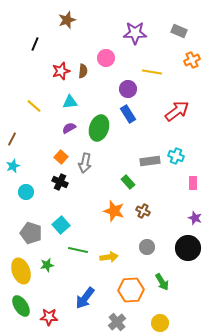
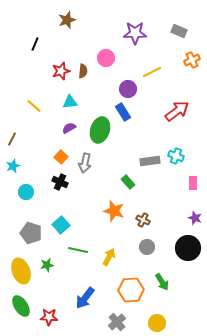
yellow line at (152, 72): rotated 36 degrees counterclockwise
blue rectangle at (128, 114): moved 5 px left, 2 px up
green ellipse at (99, 128): moved 1 px right, 2 px down
brown cross at (143, 211): moved 9 px down
yellow arrow at (109, 257): rotated 54 degrees counterclockwise
yellow circle at (160, 323): moved 3 px left
